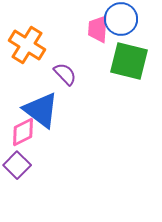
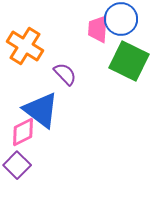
orange cross: moved 2 px left, 1 px down
green square: rotated 12 degrees clockwise
